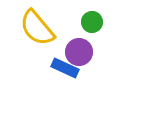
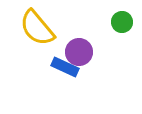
green circle: moved 30 px right
blue rectangle: moved 1 px up
